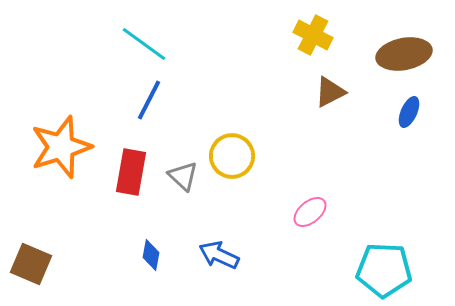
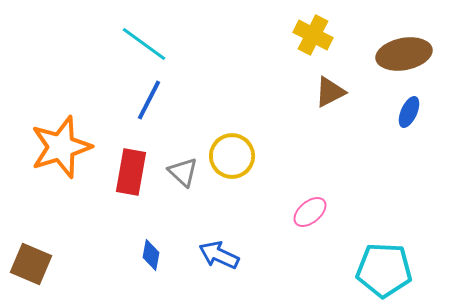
gray triangle: moved 4 px up
